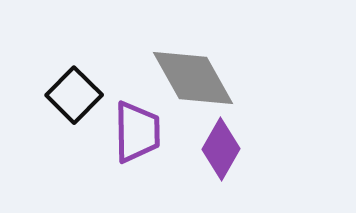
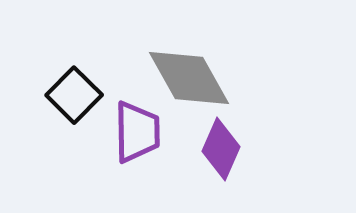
gray diamond: moved 4 px left
purple diamond: rotated 6 degrees counterclockwise
